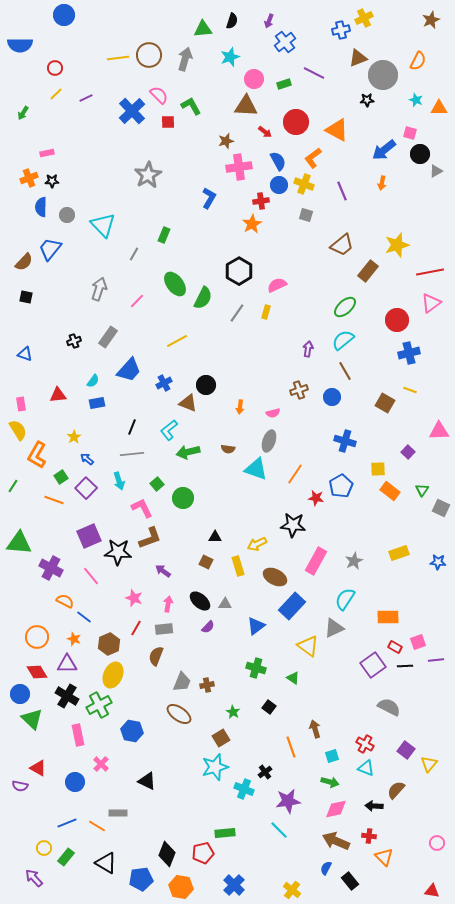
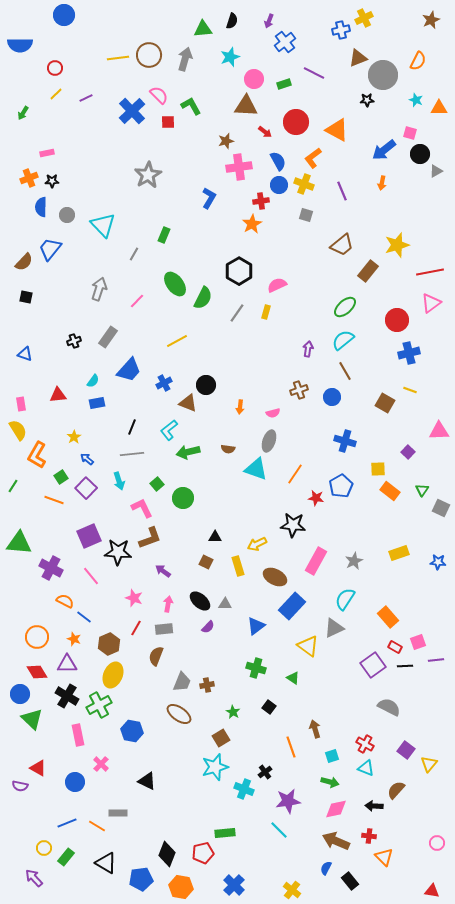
orange rectangle at (388, 617): rotated 50 degrees clockwise
